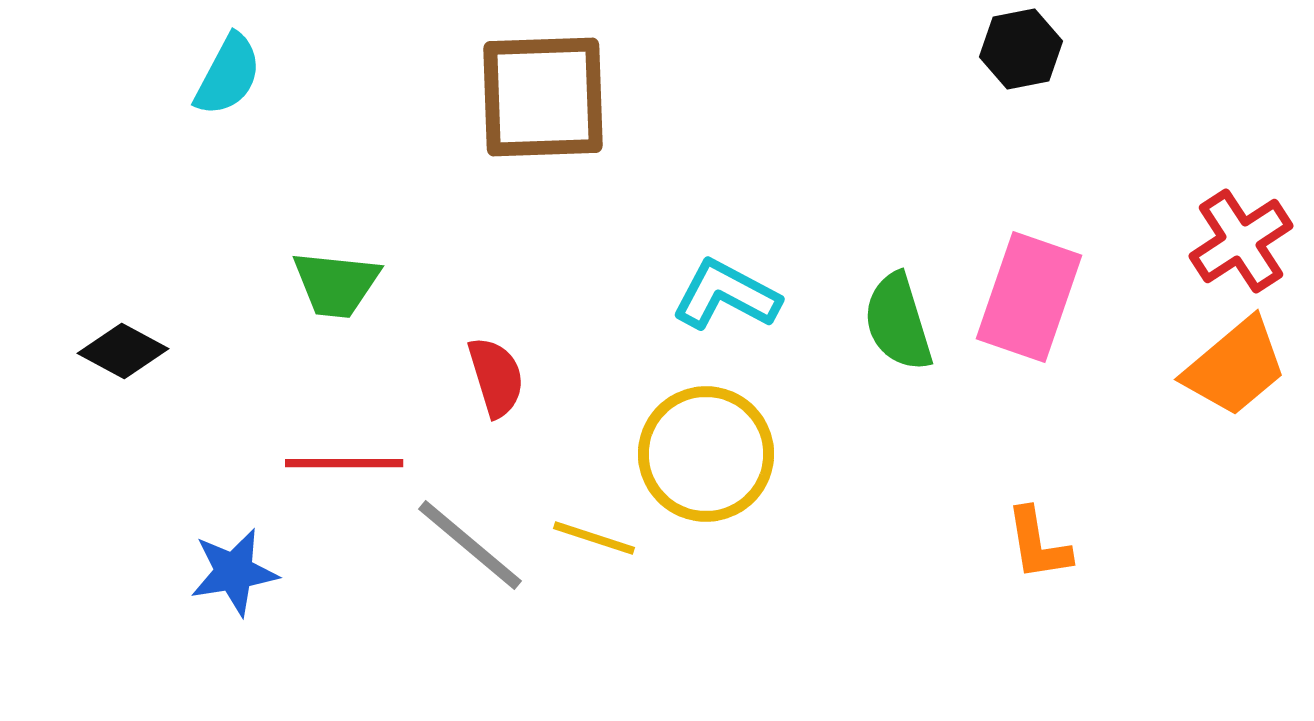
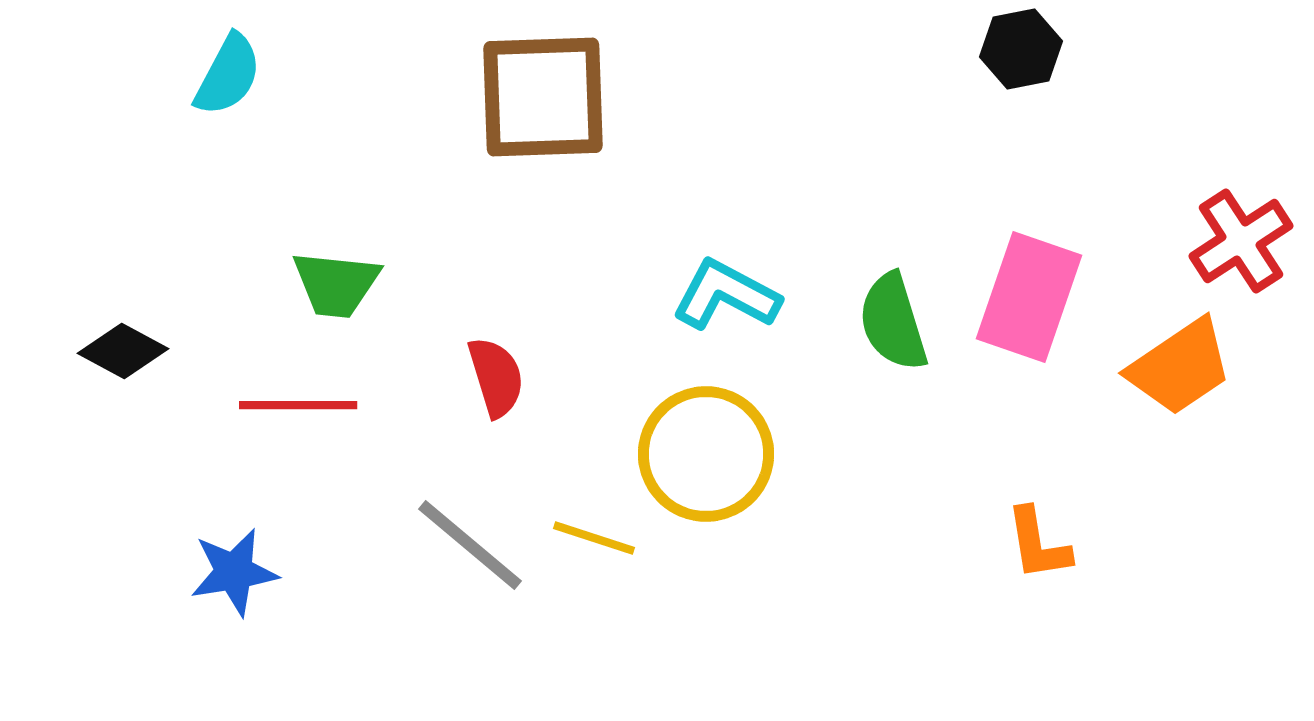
green semicircle: moved 5 px left
orange trapezoid: moved 55 px left; rotated 6 degrees clockwise
red line: moved 46 px left, 58 px up
